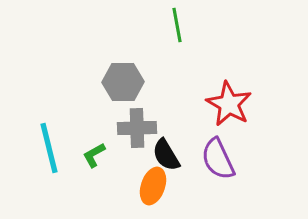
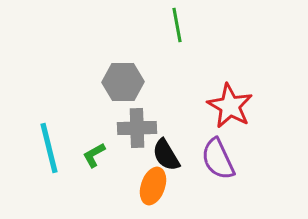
red star: moved 1 px right, 2 px down
